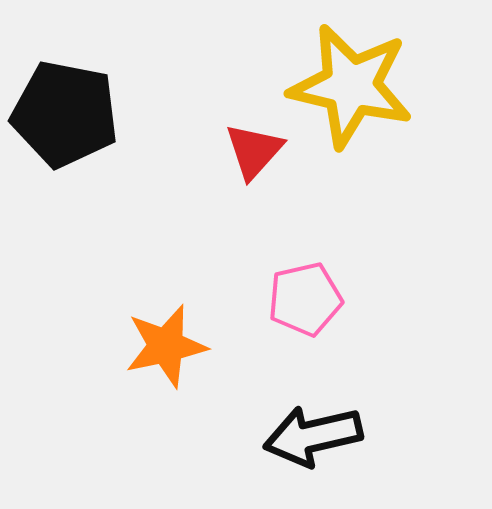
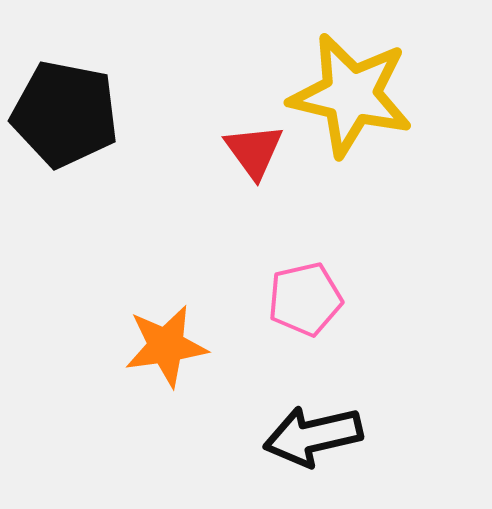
yellow star: moved 9 px down
red triangle: rotated 18 degrees counterclockwise
orange star: rotated 4 degrees clockwise
